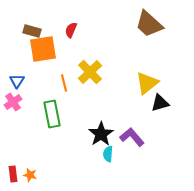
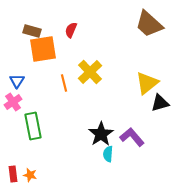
green rectangle: moved 19 px left, 12 px down
